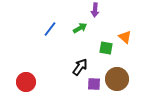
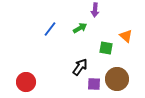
orange triangle: moved 1 px right, 1 px up
